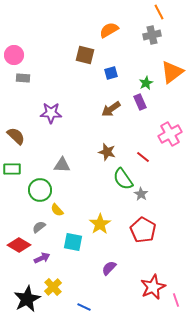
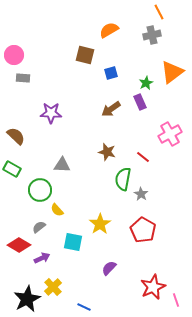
green rectangle: rotated 30 degrees clockwise
green semicircle: rotated 45 degrees clockwise
